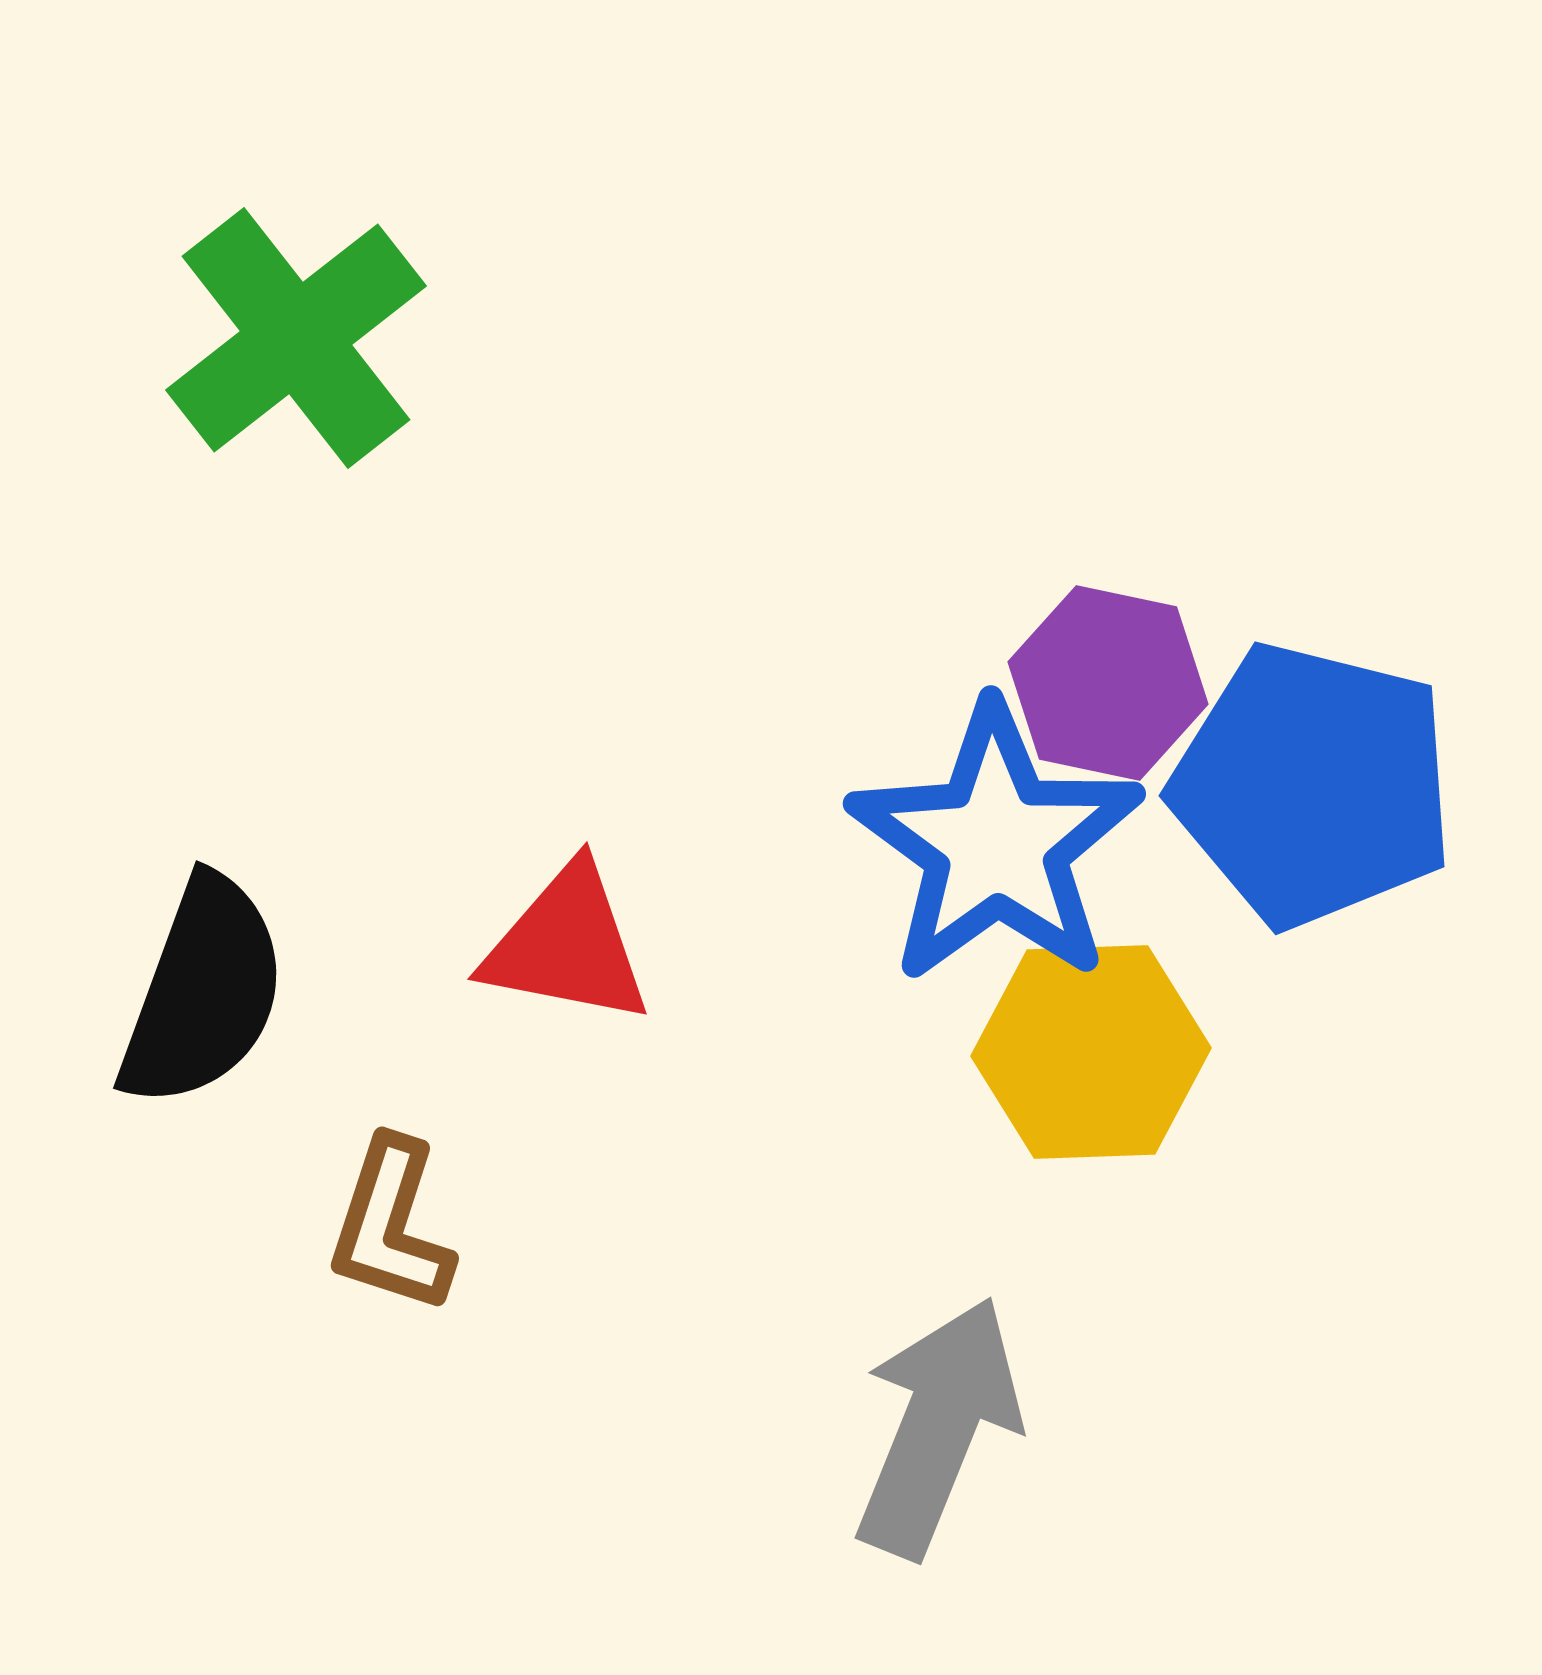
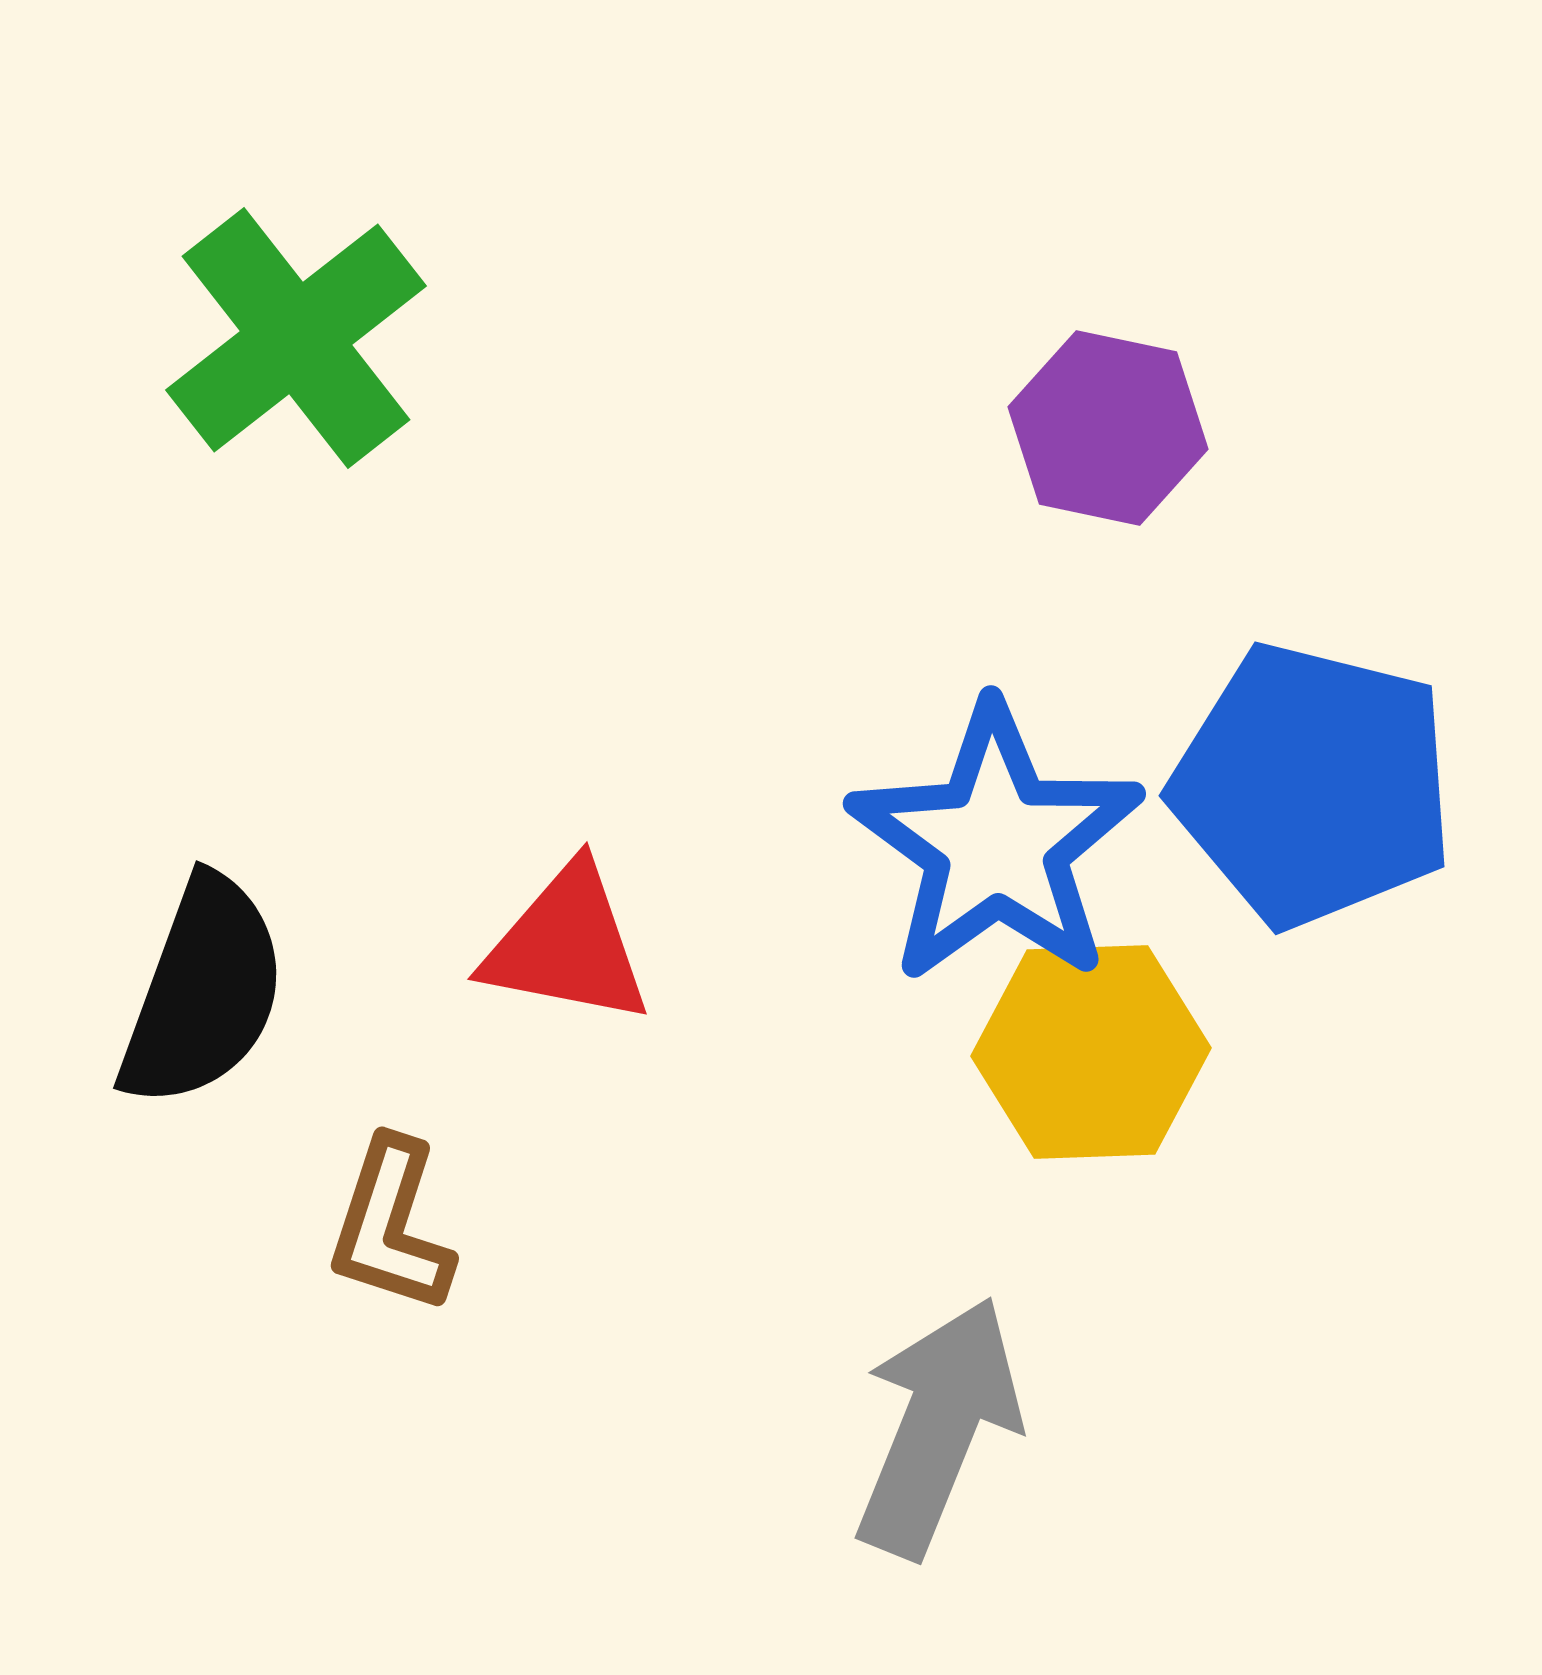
purple hexagon: moved 255 px up
